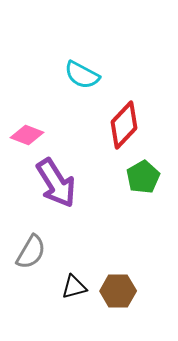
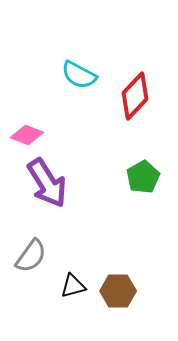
cyan semicircle: moved 3 px left
red diamond: moved 11 px right, 29 px up
purple arrow: moved 9 px left
gray semicircle: moved 4 px down; rotated 6 degrees clockwise
black triangle: moved 1 px left, 1 px up
